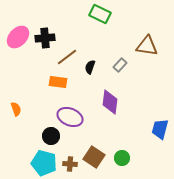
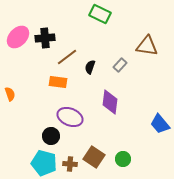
orange semicircle: moved 6 px left, 15 px up
blue trapezoid: moved 5 px up; rotated 55 degrees counterclockwise
green circle: moved 1 px right, 1 px down
